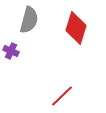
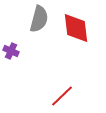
gray semicircle: moved 10 px right, 1 px up
red diamond: rotated 24 degrees counterclockwise
